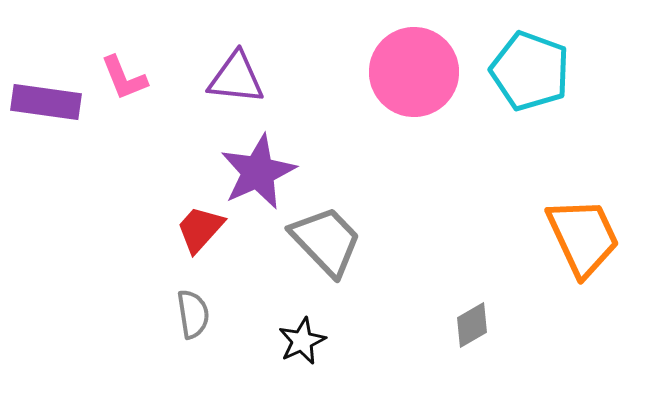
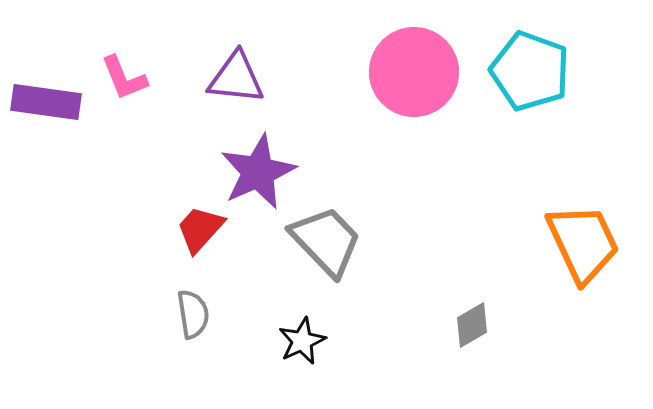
orange trapezoid: moved 6 px down
